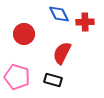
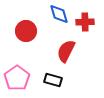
blue diamond: rotated 10 degrees clockwise
red circle: moved 2 px right, 3 px up
red semicircle: moved 4 px right, 2 px up
pink pentagon: moved 1 px down; rotated 20 degrees clockwise
